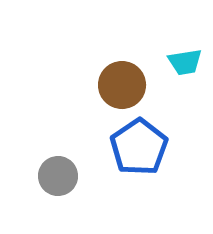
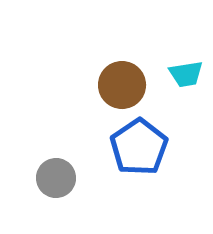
cyan trapezoid: moved 1 px right, 12 px down
gray circle: moved 2 px left, 2 px down
